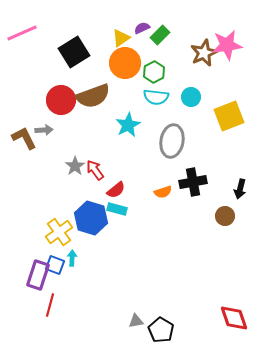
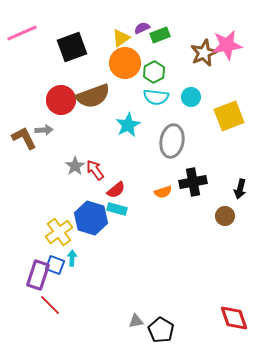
green rectangle: rotated 24 degrees clockwise
black square: moved 2 px left, 5 px up; rotated 12 degrees clockwise
red line: rotated 60 degrees counterclockwise
